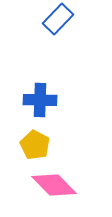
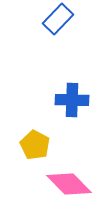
blue cross: moved 32 px right
pink diamond: moved 15 px right, 1 px up
